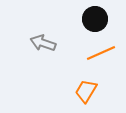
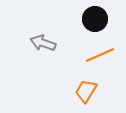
orange line: moved 1 px left, 2 px down
